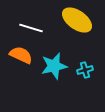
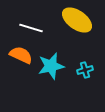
cyan star: moved 3 px left
